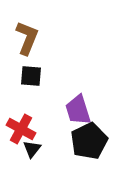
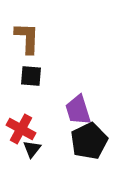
brown L-shape: rotated 20 degrees counterclockwise
